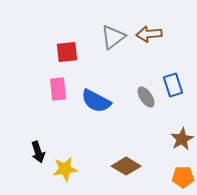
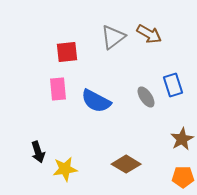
brown arrow: rotated 145 degrees counterclockwise
brown diamond: moved 2 px up
